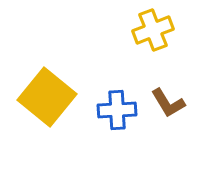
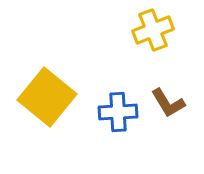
blue cross: moved 1 px right, 2 px down
